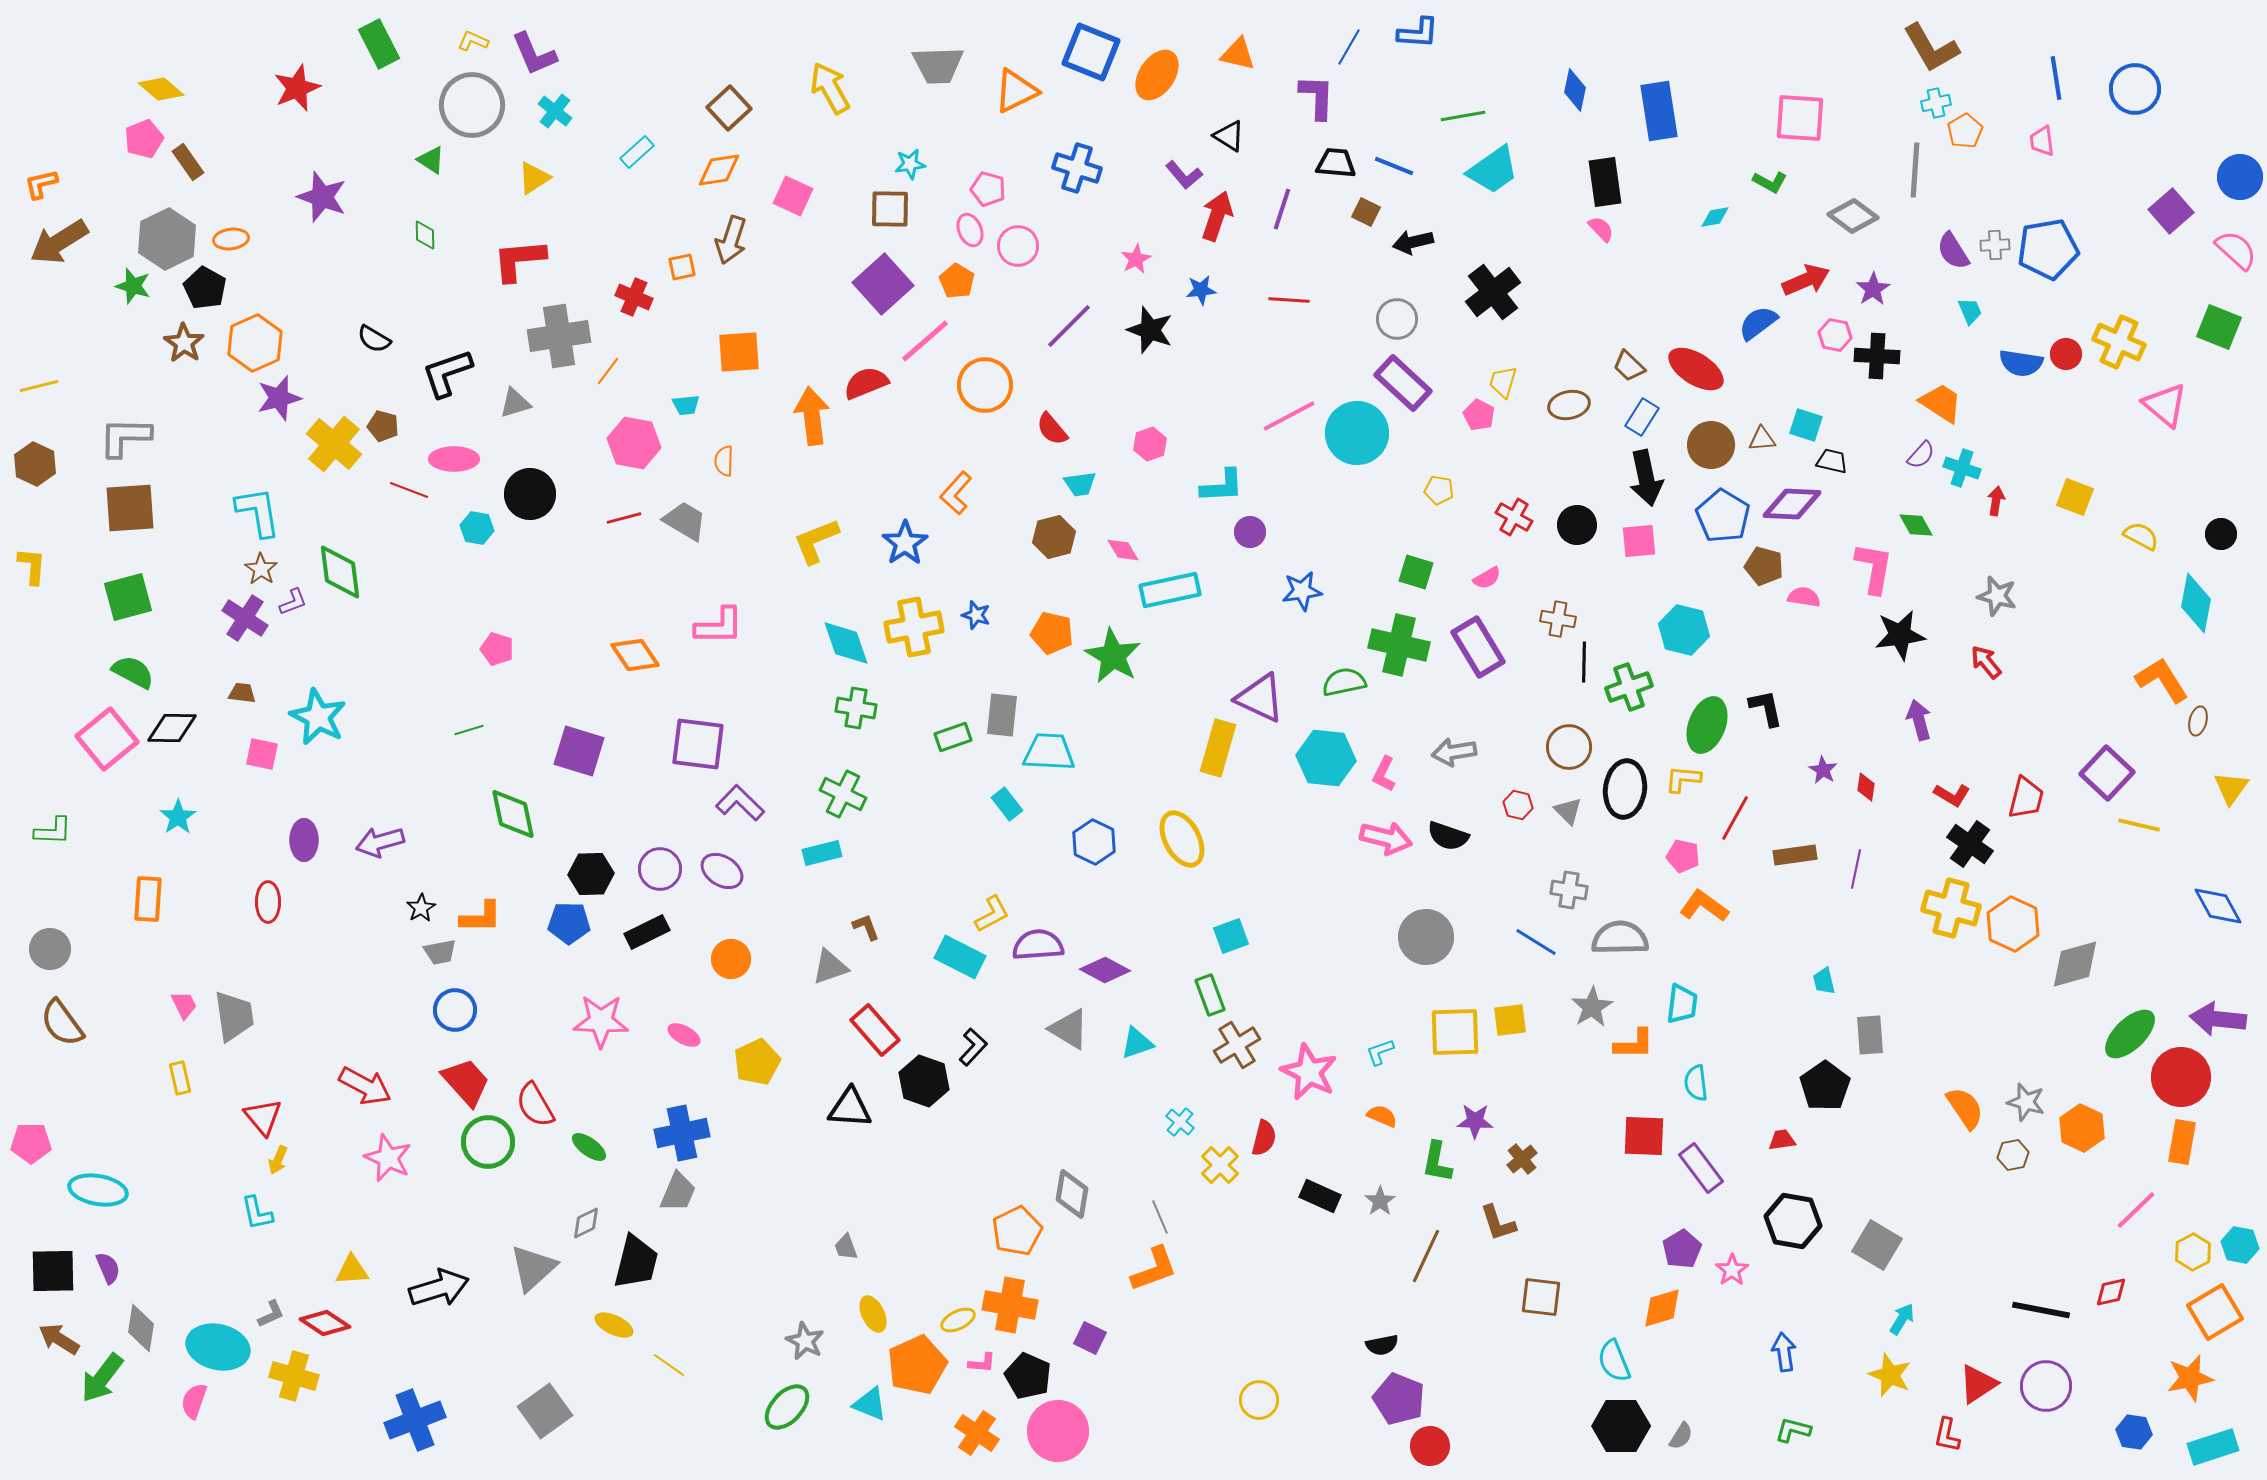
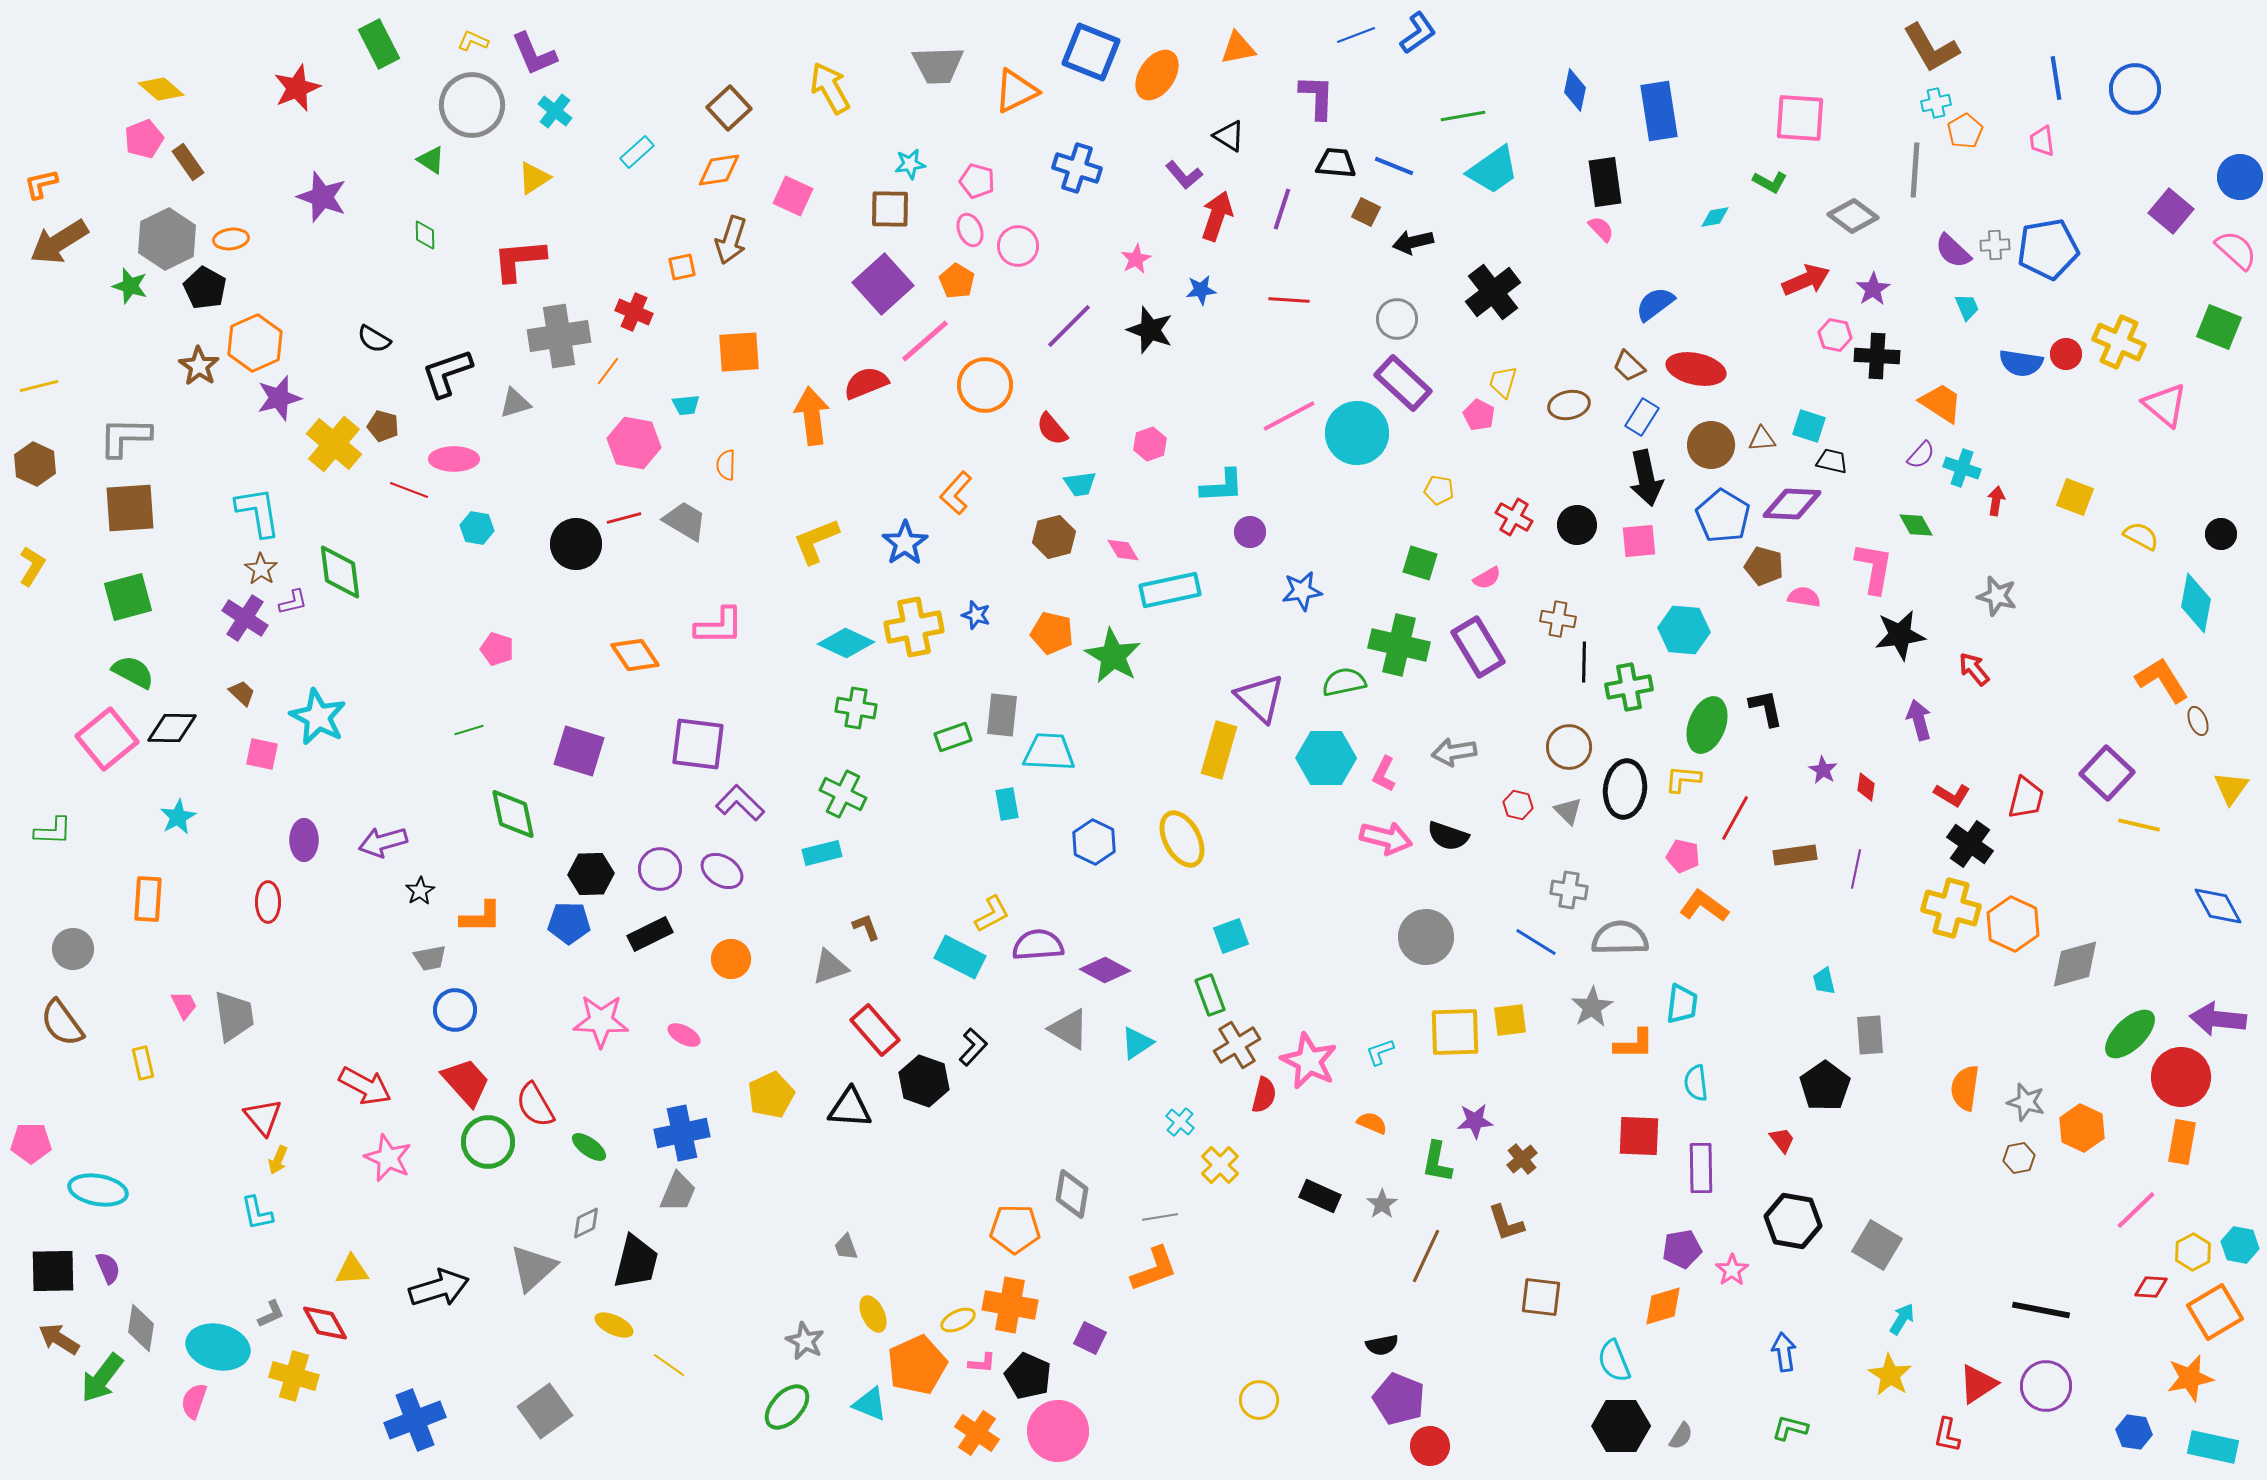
blue L-shape at (1418, 33): rotated 39 degrees counterclockwise
blue line at (1349, 47): moved 7 px right, 12 px up; rotated 39 degrees clockwise
orange triangle at (1238, 54): moved 6 px up; rotated 24 degrees counterclockwise
pink pentagon at (988, 189): moved 11 px left, 8 px up
purple square at (2171, 211): rotated 9 degrees counterclockwise
purple semicircle at (1953, 251): rotated 15 degrees counterclockwise
green star at (133, 286): moved 3 px left
red cross at (634, 297): moved 15 px down
cyan trapezoid at (1970, 311): moved 3 px left, 4 px up
blue semicircle at (1758, 323): moved 103 px left, 19 px up
brown star at (184, 343): moved 15 px right, 23 px down
red ellipse at (1696, 369): rotated 20 degrees counterclockwise
cyan square at (1806, 425): moved 3 px right, 1 px down
orange semicircle at (724, 461): moved 2 px right, 4 px down
black circle at (530, 494): moved 46 px right, 50 px down
yellow L-shape at (32, 566): rotated 27 degrees clockwise
green square at (1416, 572): moved 4 px right, 9 px up
purple L-shape at (293, 602): rotated 8 degrees clockwise
cyan hexagon at (1684, 630): rotated 9 degrees counterclockwise
cyan diamond at (846, 643): rotated 46 degrees counterclockwise
red arrow at (1986, 662): moved 12 px left, 7 px down
green cross at (1629, 687): rotated 9 degrees clockwise
brown trapezoid at (242, 693): rotated 36 degrees clockwise
purple triangle at (1260, 698): rotated 18 degrees clockwise
brown ellipse at (2198, 721): rotated 36 degrees counterclockwise
yellow rectangle at (1218, 748): moved 1 px right, 2 px down
cyan hexagon at (1326, 758): rotated 6 degrees counterclockwise
cyan rectangle at (1007, 804): rotated 28 degrees clockwise
cyan star at (178, 817): rotated 6 degrees clockwise
purple arrow at (380, 842): moved 3 px right
black star at (421, 908): moved 1 px left, 17 px up
black rectangle at (647, 932): moved 3 px right, 2 px down
gray circle at (50, 949): moved 23 px right
gray trapezoid at (440, 952): moved 10 px left, 6 px down
cyan triangle at (1137, 1043): rotated 15 degrees counterclockwise
yellow pentagon at (757, 1062): moved 14 px right, 33 px down
pink star at (1309, 1072): moved 11 px up
yellow rectangle at (180, 1078): moved 37 px left, 15 px up
orange semicircle at (1965, 1108): moved 20 px up; rotated 138 degrees counterclockwise
orange semicircle at (1382, 1116): moved 10 px left, 7 px down
purple star at (1475, 1121): rotated 6 degrees counterclockwise
red square at (1644, 1136): moved 5 px left
red semicircle at (1264, 1138): moved 43 px up
red trapezoid at (1782, 1140): rotated 60 degrees clockwise
brown hexagon at (2013, 1155): moved 6 px right, 3 px down
purple rectangle at (1701, 1168): rotated 36 degrees clockwise
gray star at (1380, 1201): moved 2 px right, 3 px down
gray line at (1160, 1217): rotated 76 degrees counterclockwise
brown L-shape at (1498, 1223): moved 8 px right
orange pentagon at (1017, 1231): moved 2 px left, 2 px up; rotated 27 degrees clockwise
purple pentagon at (1682, 1249): rotated 21 degrees clockwise
red diamond at (2111, 1292): moved 40 px right, 5 px up; rotated 16 degrees clockwise
orange diamond at (1662, 1308): moved 1 px right, 2 px up
red diamond at (325, 1323): rotated 27 degrees clockwise
yellow star at (1890, 1375): rotated 9 degrees clockwise
green L-shape at (1793, 1430): moved 3 px left, 2 px up
cyan rectangle at (2213, 1447): rotated 30 degrees clockwise
